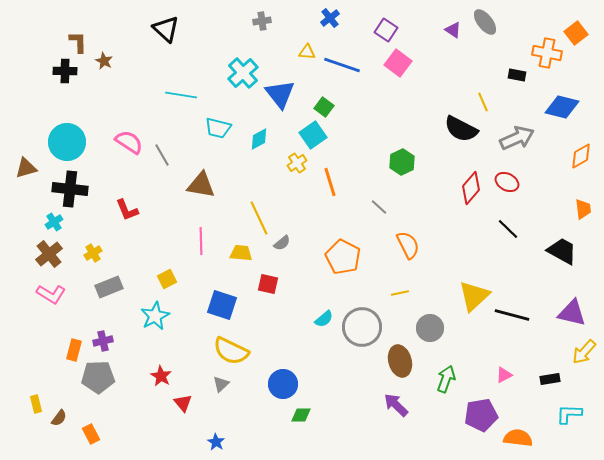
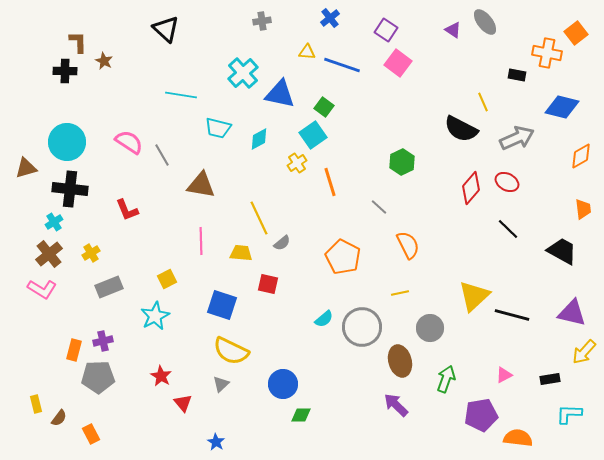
blue triangle at (280, 94): rotated 40 degrees counterclockwise
yellow cross at (93, 253): moved 2 px left
pink L-shape at (51, 294): moved 9 px left, 5 px up
